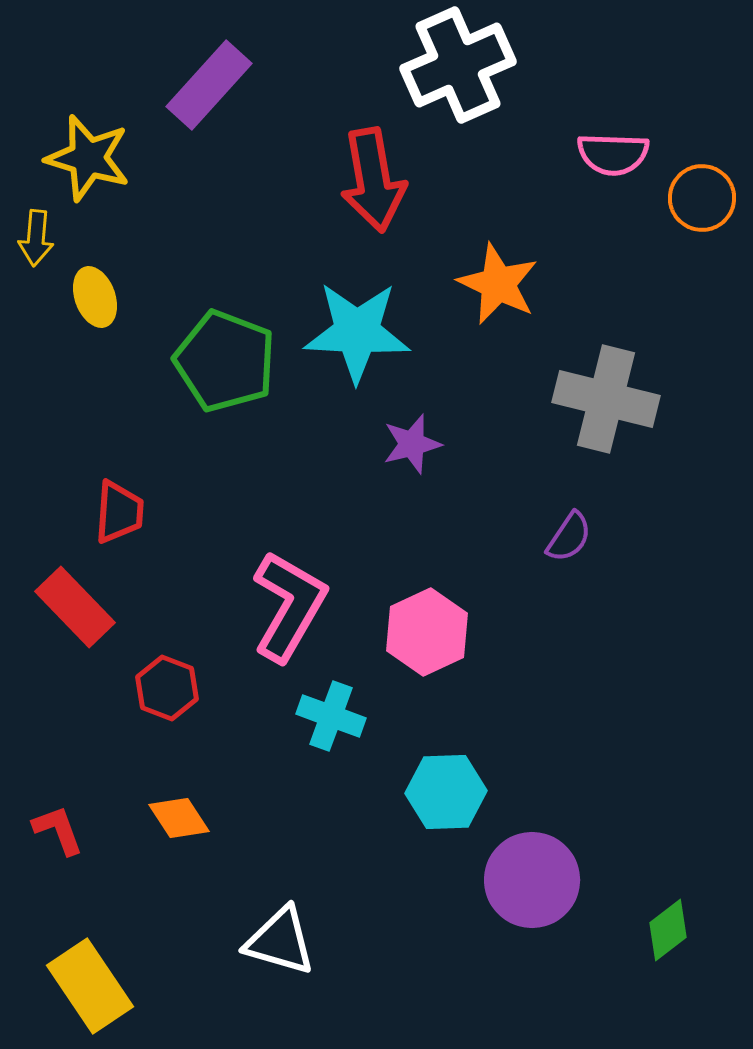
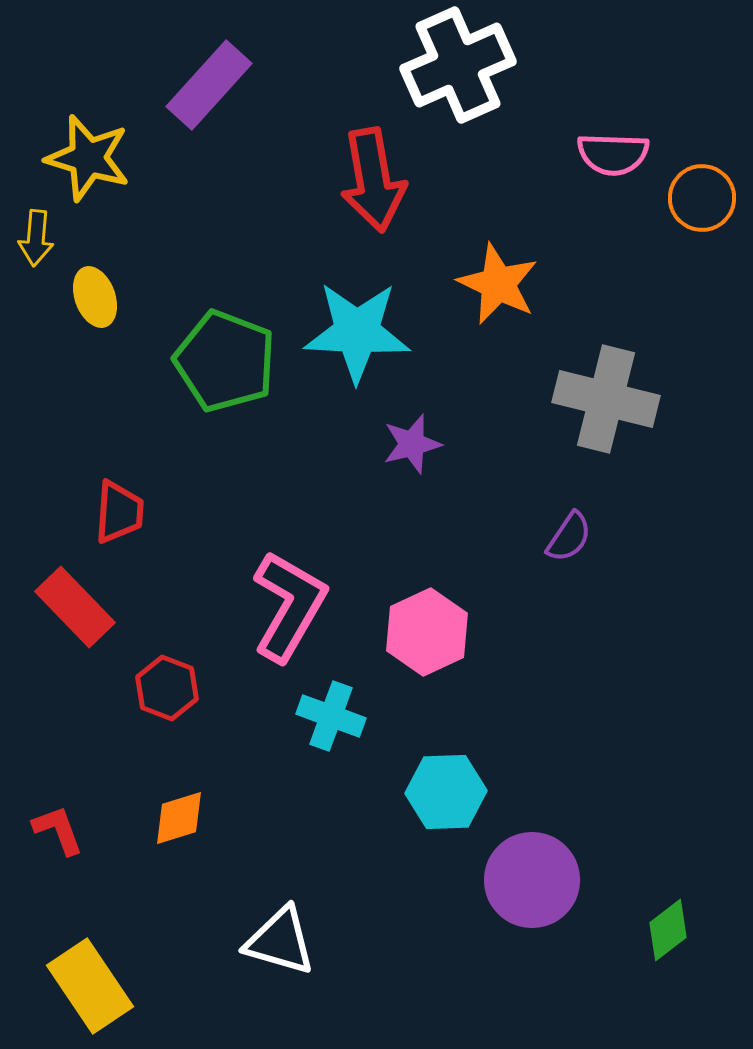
orange diamond: rotated 74 degrees counterclockwise
